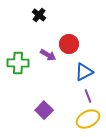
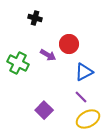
black cross: moved 4 px left, 3 px down; rotated 24 degrees counterclockwise
green cross: rotated 25 degrees clockwise
purple line: moved 7 px left, 1 px down; rotated 24 degrees counterclockwise
